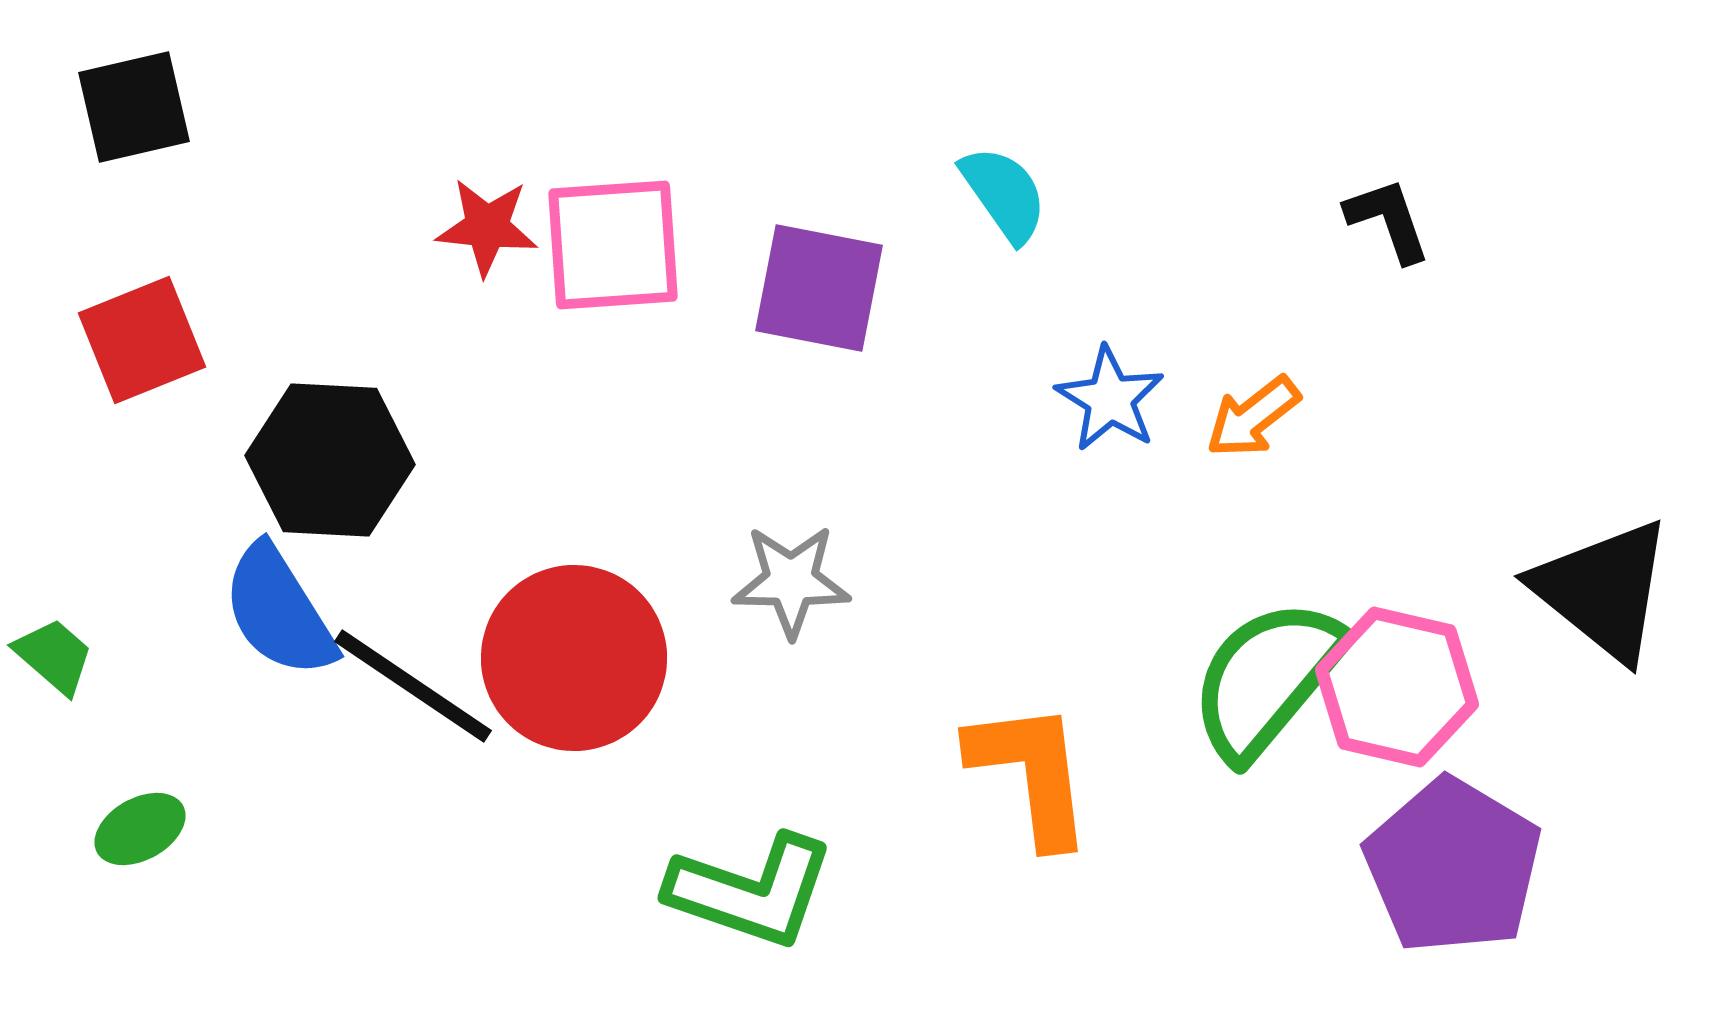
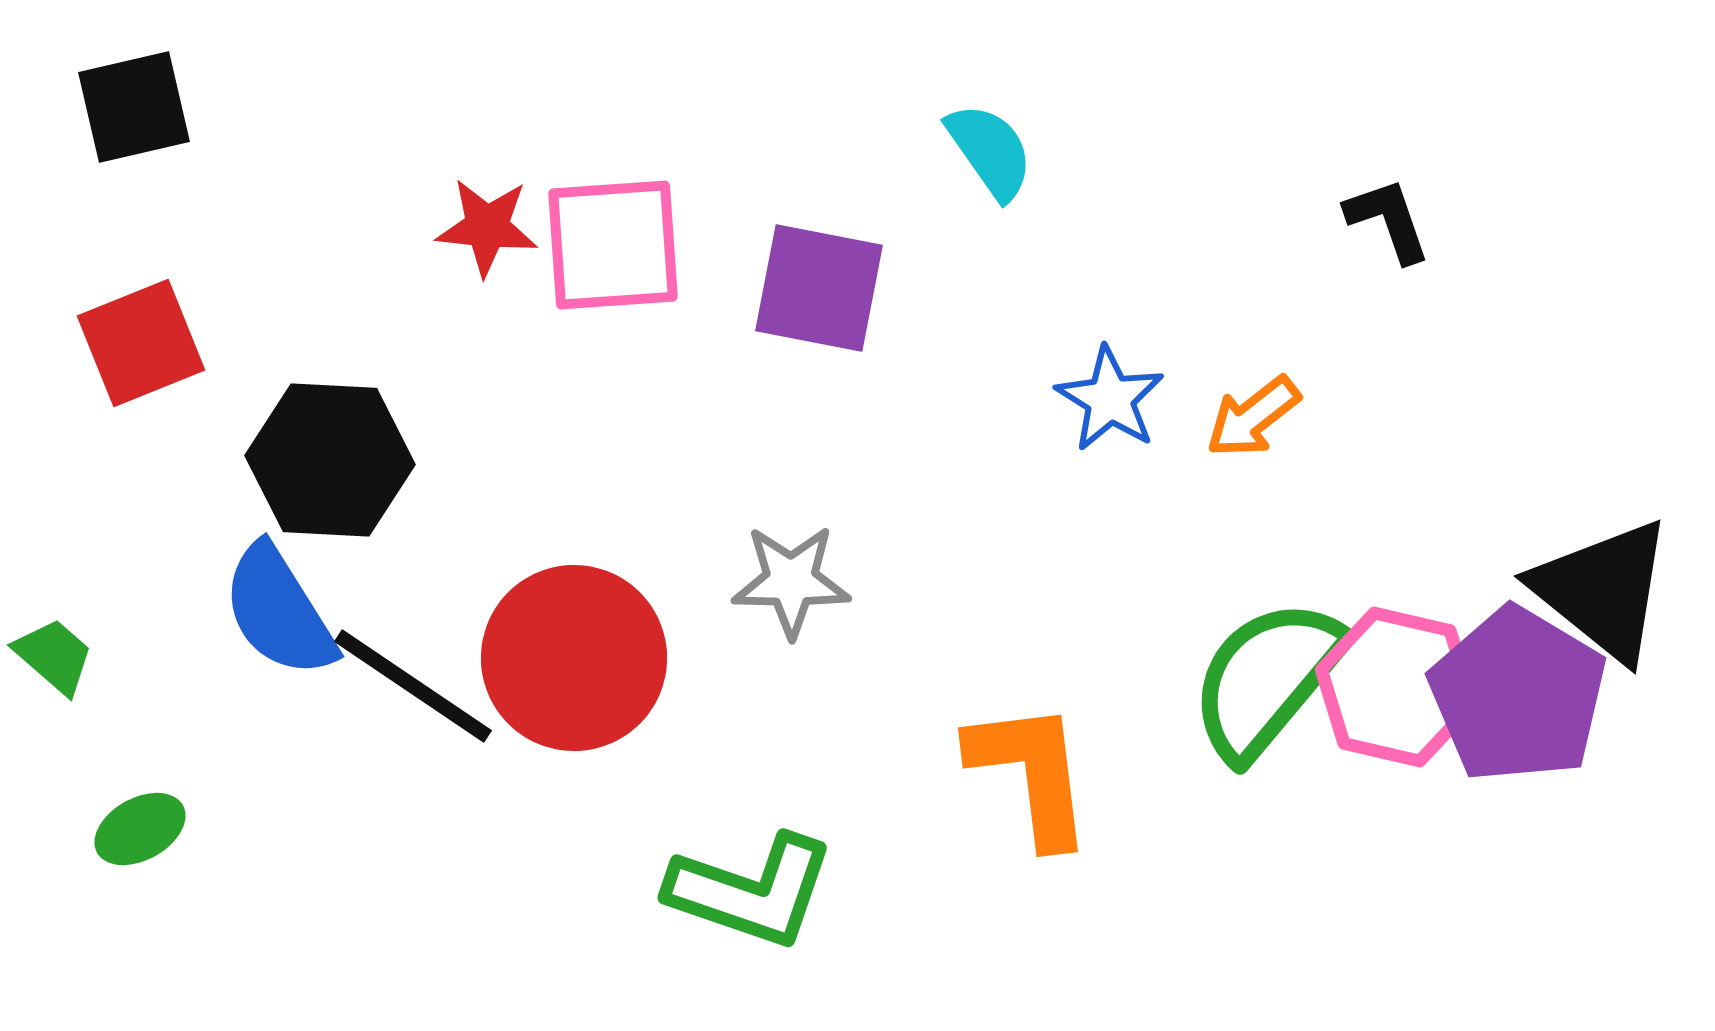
cyan semicircle: moved 14 px left, 43 px up
red square: moved 1 px left, 3 px down
purple pentagon: moved 65 px right, 171 px up
